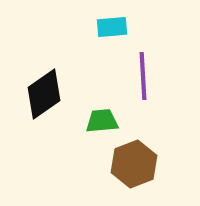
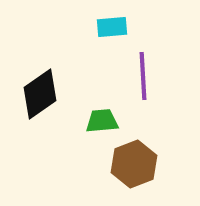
black diamond: moved 4 px left
